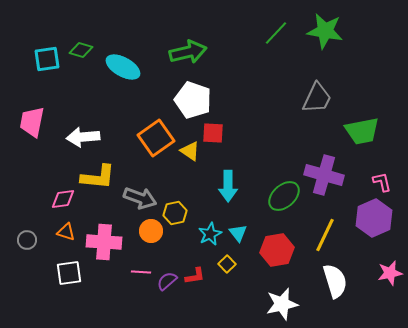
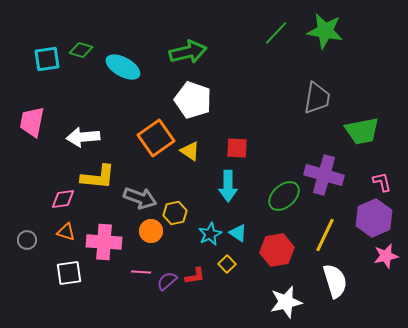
gray trapezoid: rotated 16 degrees counterclockwise
red square: moved 24 px right, 15 px down
cyan triangle: rotated 18 degrees counterclockwise
pink star: moved 4 px left, 17 px up
white star: moved 4 px right, 2 px up
